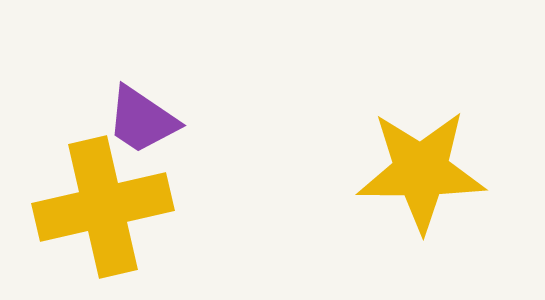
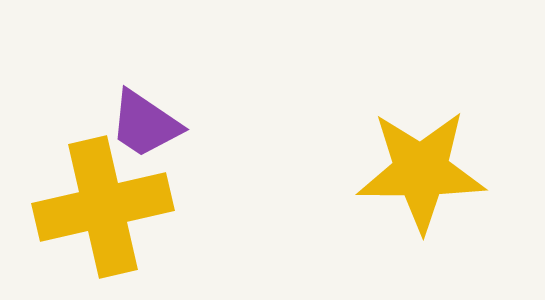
purple trapezoid: moved 3 px right, 4 px down
